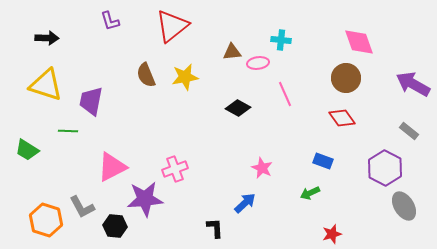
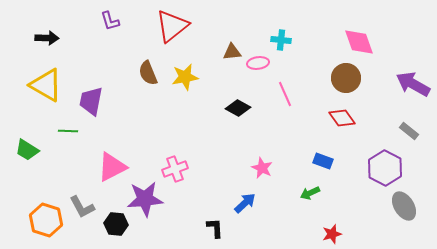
brown semicircle: moved 2 px right, 2 px up
yellow triangle: rotated 12 degrees clockwise
black hexagon: moved 1 px right, 2 px up
